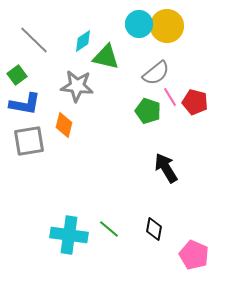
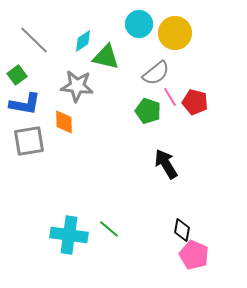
yellow circle: moved 8 px right, 7 px down
orange diamond: moved 3 px up; rotated 15 degrees counterclockwise
black arrow: moved 4 px up
black diamond: moved 28 px right, 1 px down
